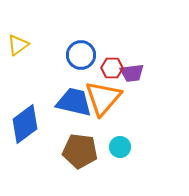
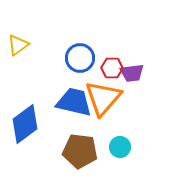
blue circle: moved 1 px left, 3 px down
